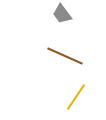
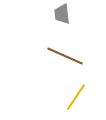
gray trapezoid: rotated 30 degrees clockwise
